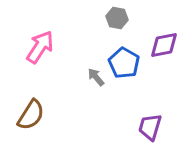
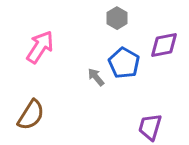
gray hexagon: rotated 20 degrees clockwise
